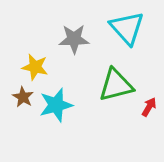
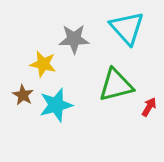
yellow star: moved 8 px right, 3 px up
brown star: moved 2 px up
